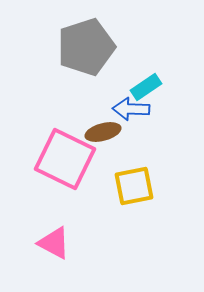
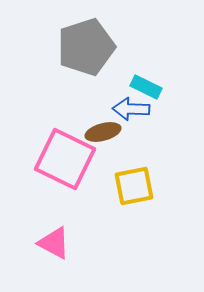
cyan rectangle: rotated 60 degrees clockwise
